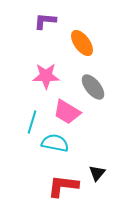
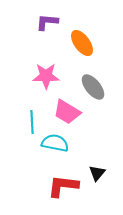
purple L-shape: moved 2 px right, 1 px down
cyan line: rotated 20 degrees counterclockwise
